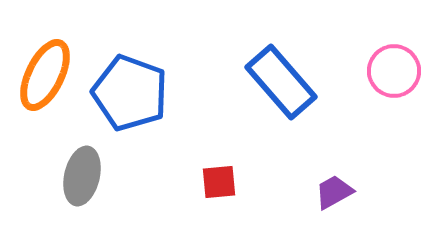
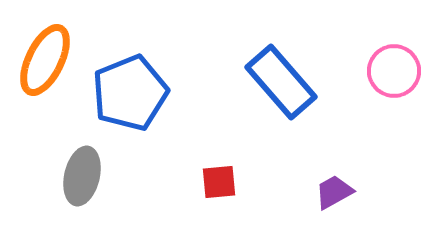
orange ellipse: moved 15 px up
blue pentagon: rotated 30 degrees clockwise
